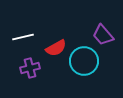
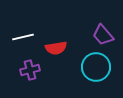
red semicircle: rotated 20 degrees clockwise
cyan circle: moved 12 px right, 6 px down
purple cross: moved 2 px down
